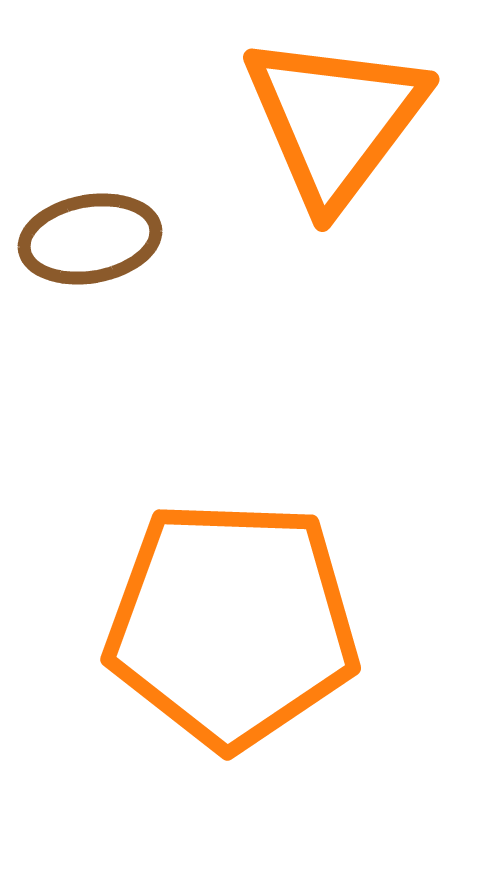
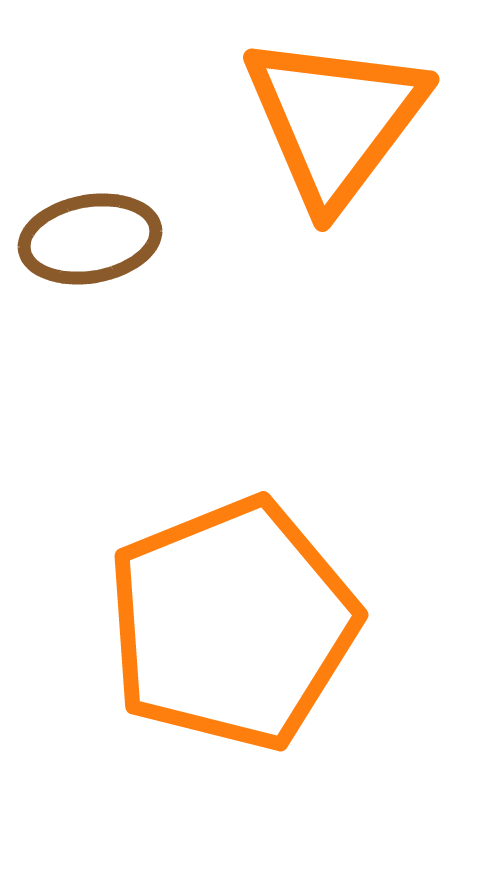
orange pentagon: rotated 24 degrees counterclockwise
